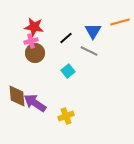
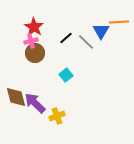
orange line: moved 1 px left; rotated 12 degrees clockwise
red star: rotated 24 degrees clockwise
blue triangle: moved 8 px right
gray line: moved 3 px left, 9 px up; rotated 18 degrees clockwise
cyan square: moved 2 px left, 4 px down
brown diamond: moved 1 px left, 1 px down; rotated 10 degrees counterclockwise
purple arrow: rotated 10 degrees clockwise
yellow cross: moved 9 px left
